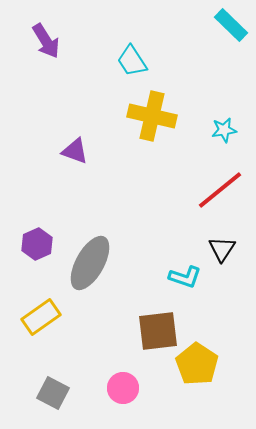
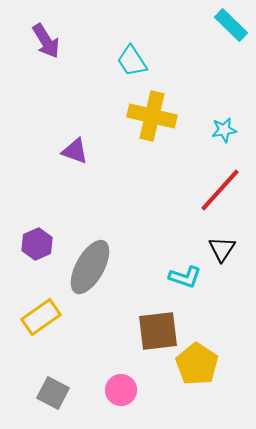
red line: rotated 9 degrees counterclockwise
gray ellipse: moved 4 px down
pink circle: moved 2 px left, 2 px down
